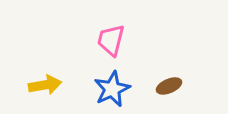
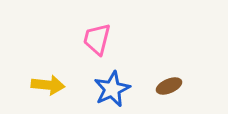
pink trapezoid: moved 14 px left, 1 px up
yellow arrow: moved 3 px right; rotated 16 degrees clockwise
